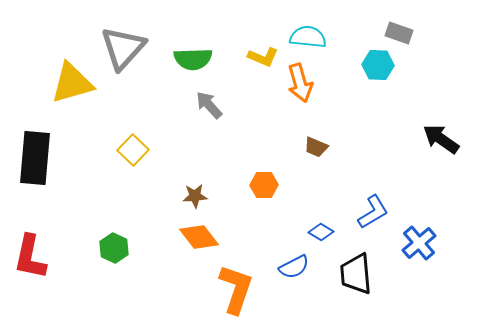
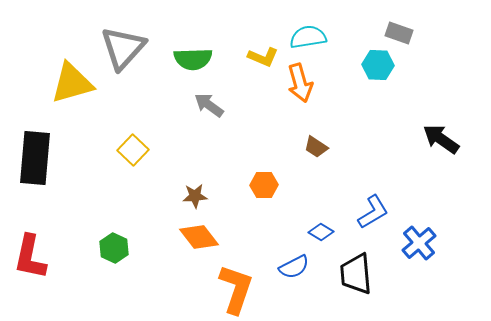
cyan semicircle: rotated 15 degrees counterclockwise
gray arrow: rotated 12 degrees counterclockwise
brown trapezoid: rotated 10 degrees clockwise
